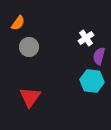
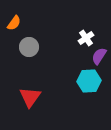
orange semicircle: moved 4 px left
purple semicircle: rotated 18 degrees clockwise
cyan hexagon: moved 3 px left; rotated 10 degrees counterclockwise
